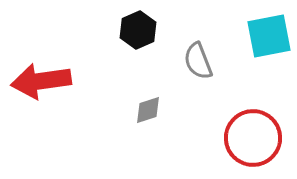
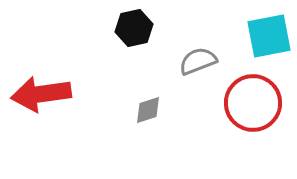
black hexagon: moved 4 px left, 2 px up; rotated 12 degrees clockwise
gray semicircle: rotated 90 degrees clockwise
red arrow: moved 13 px down
red circle: moved 35 px up
